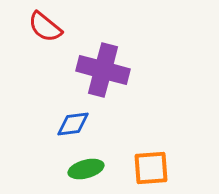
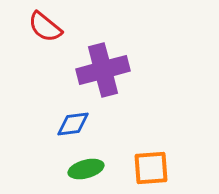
purple cross: rotated 30 degrees counterclockwise
